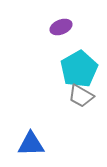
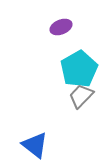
gray trapezoid: rotated 104 degrees clockwise
blue triangle: moved 4 px right, 1 px down; rotated 40 degrees clockwise
